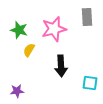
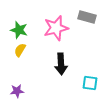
gray rectangle: rotated 72 degrees counterclockwise
pink star: moved 2 px right, 1 px up
yellow semicircle: moved 9 px left
black arrow: moved 2 px up
